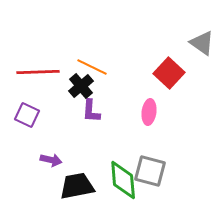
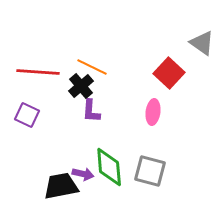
red line: rotated 6 degrees clockwise
pink ellipse: moved 4 px right
purple arrow: moved 32 px right, 14 px down
green diamond: moved 14 px left, 13 px up
black trapezoid: moved 16 px left
